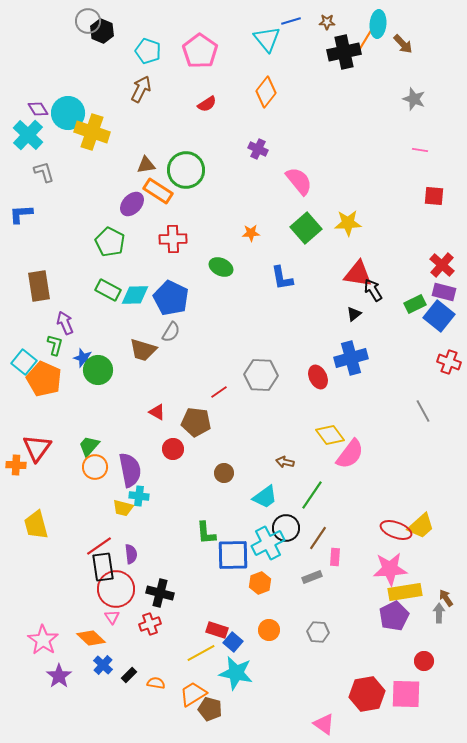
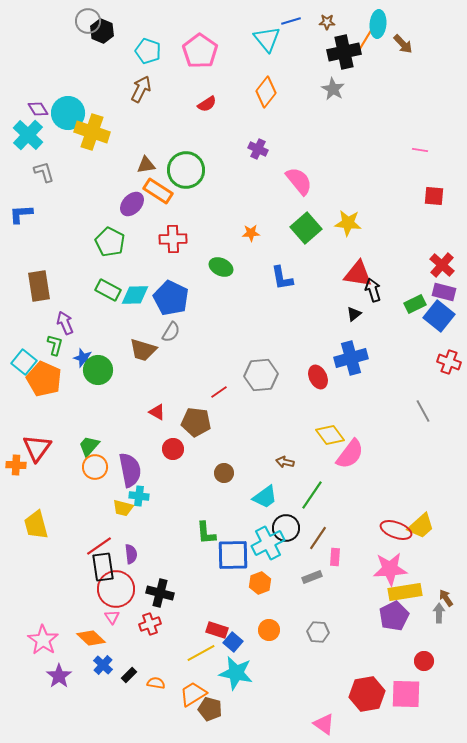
gray star at (414, 99): moved 81 px left, 10 px up; rotated 10 degrees clockwise
yellow star at (348, 223): rotated 8 degrees clockwise
black arrow at (373, 290): rotated 15 degrees clockwise
gray hexagon at (261, 375): rotated 8 degrees counterclockwise
